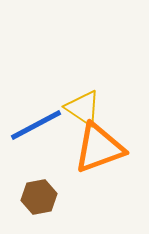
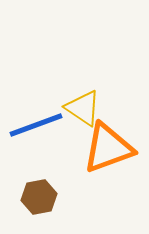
blue line: rotated 8 degrees clockwise
orange triangle: moved 9 px right
